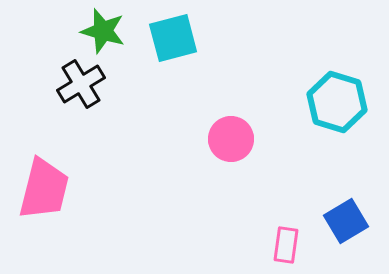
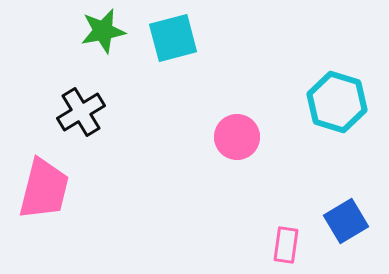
green star: rotated 27 degrees counterclockwise
black cross: moved 28 px down
pink circle: moved 6 px right, 2 px up
